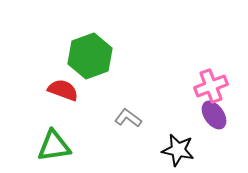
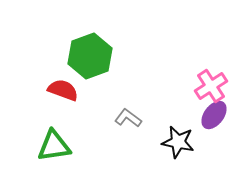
pink cross: rotated 12 degrees counterclockwise
purple ellipse: rotated 72 degrees clockwise
black star: moved 8 px up
